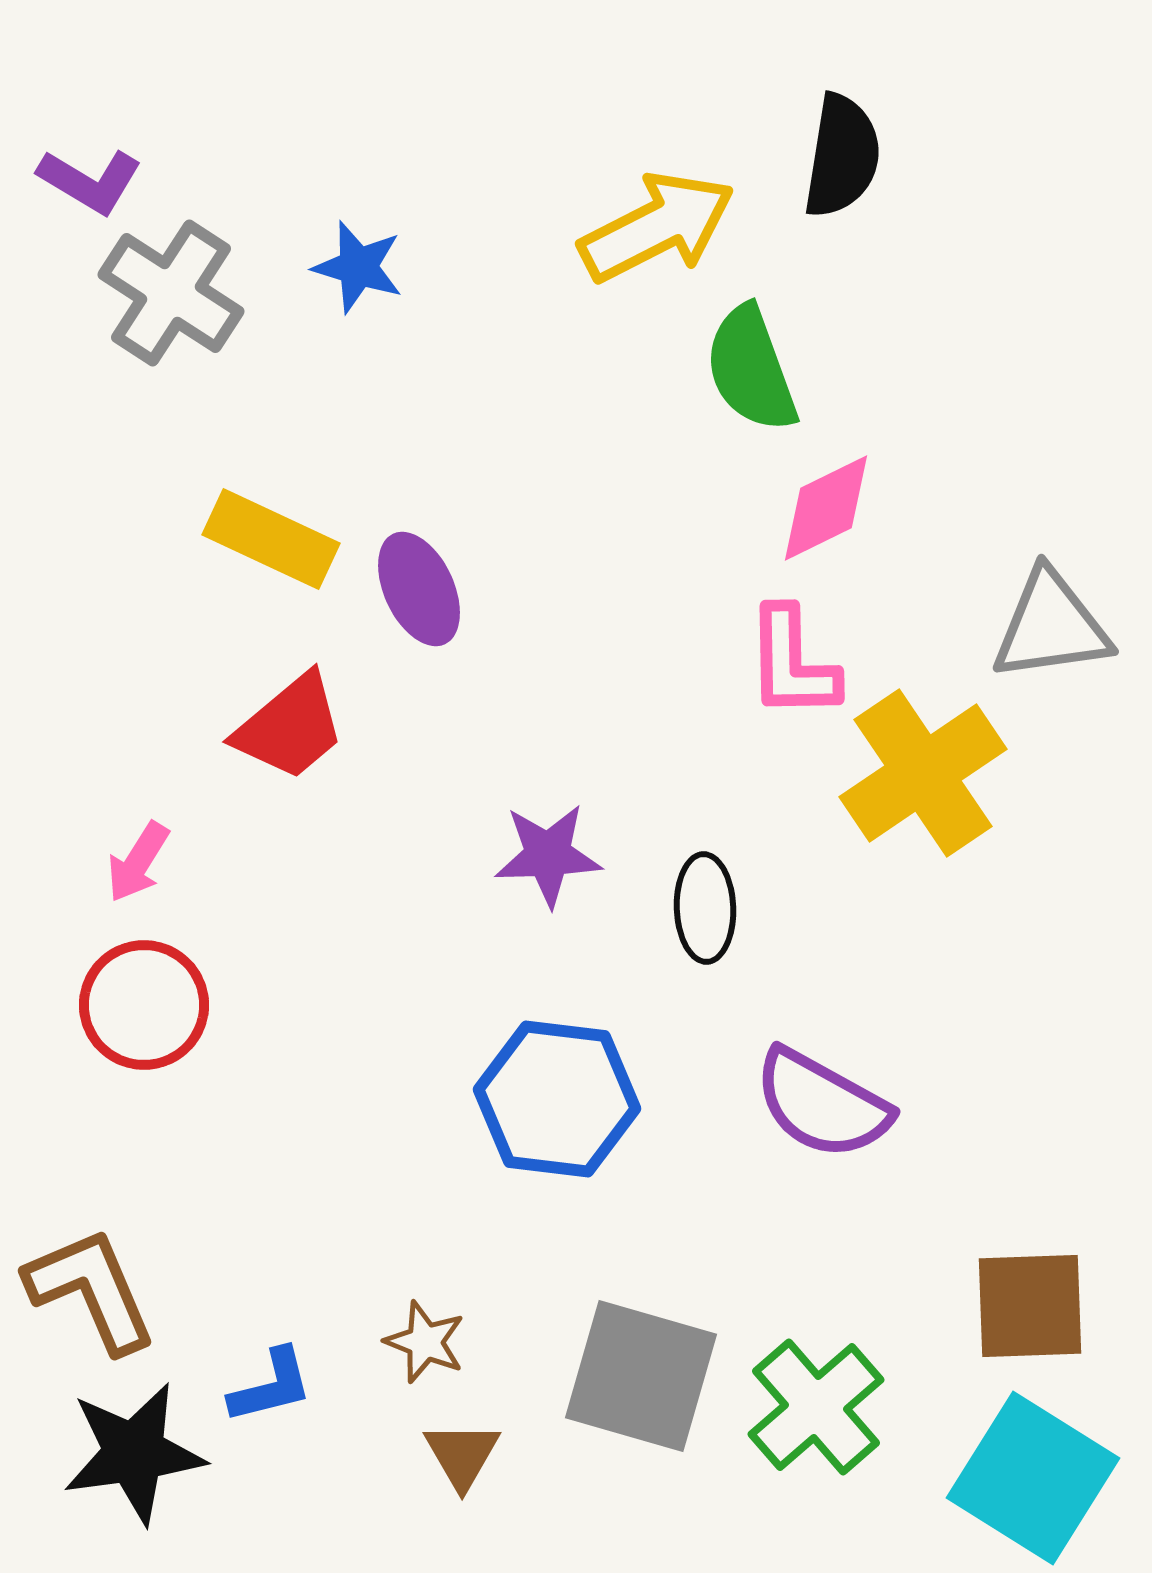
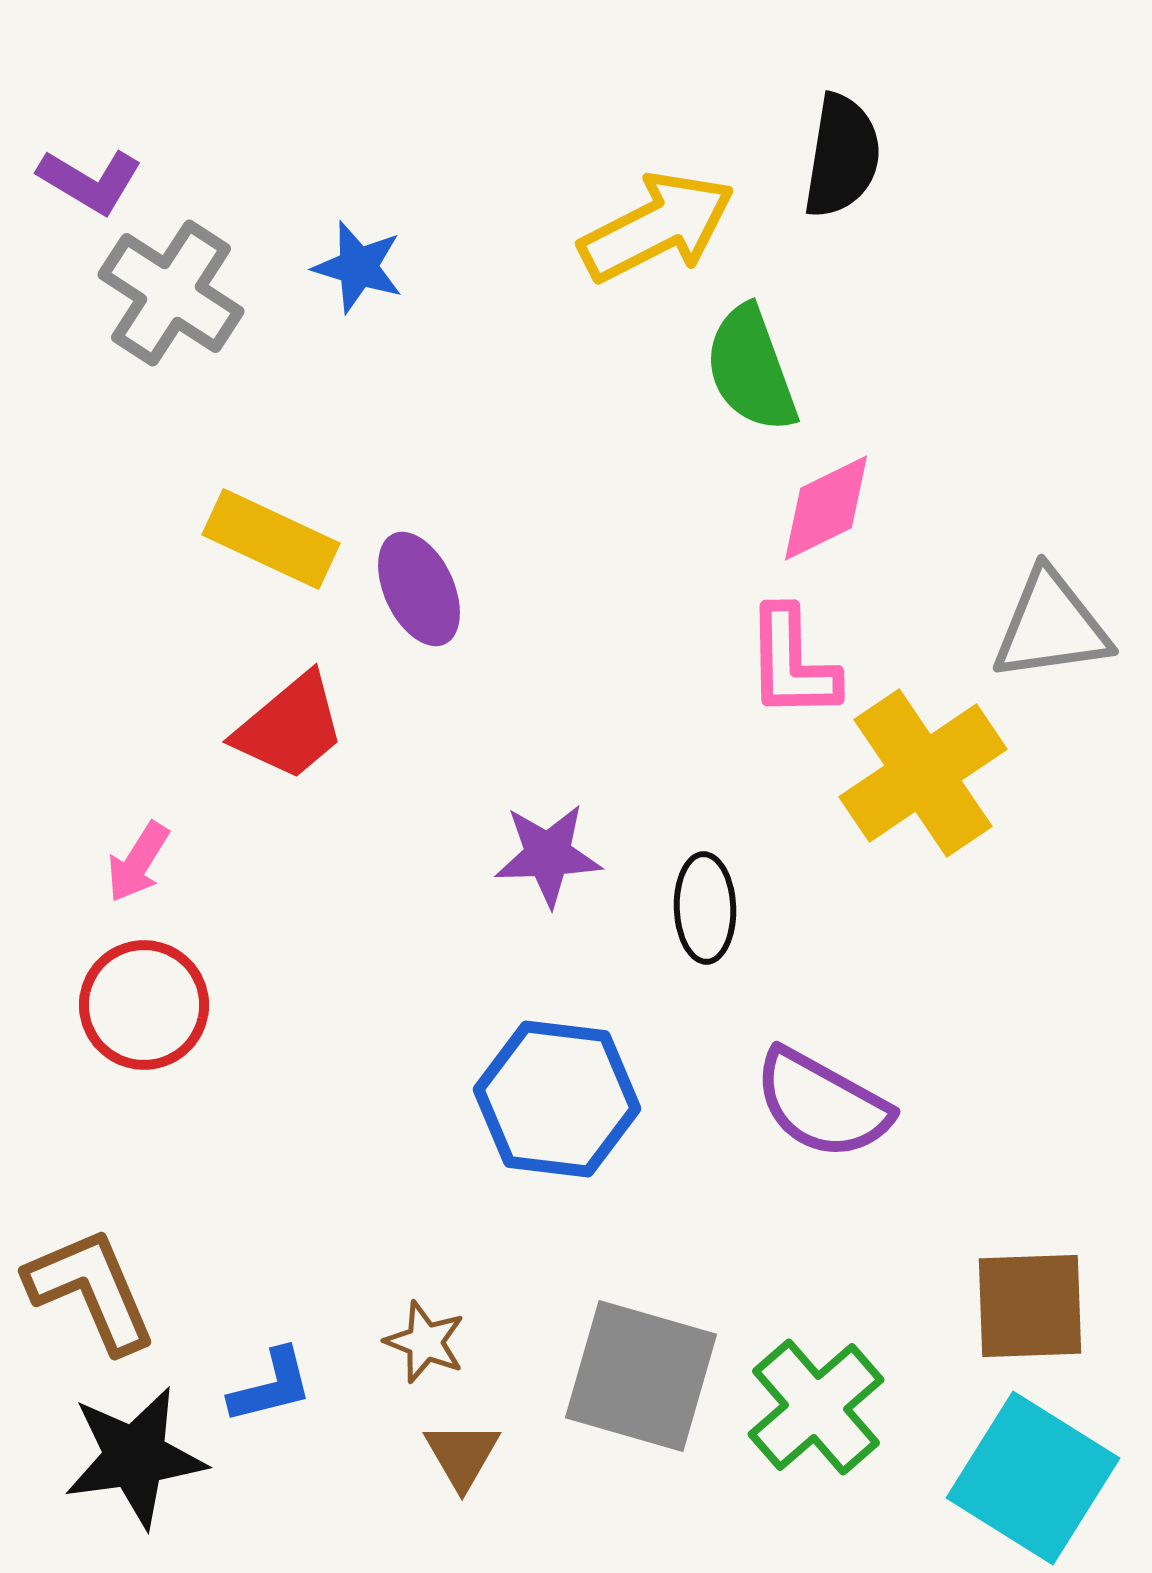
black star: moved 1 px right, 4 px down
